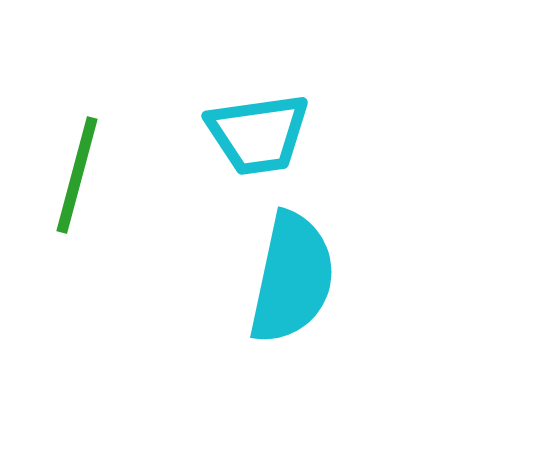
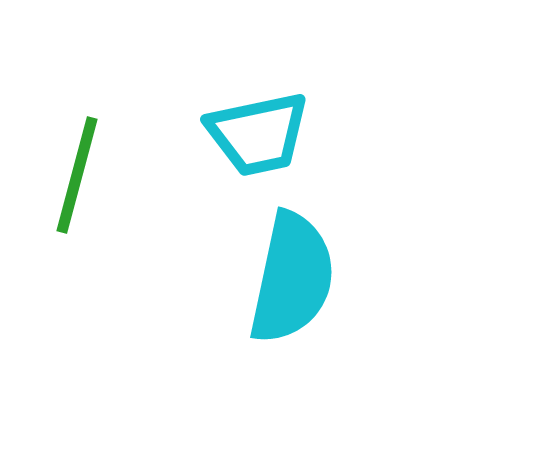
cyan trapezoid: rotated 4 degrees counterclockwise
